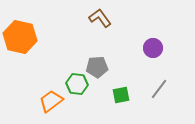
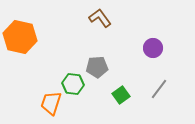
green hexagon: moved 4 px left
green square: rotated 24 degrees counterclockwise
orange trapezoid: moved 2 px down; rotated 35 degrees counterclockwise
